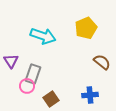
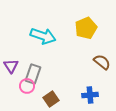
purple triangle: moved 5 px down
